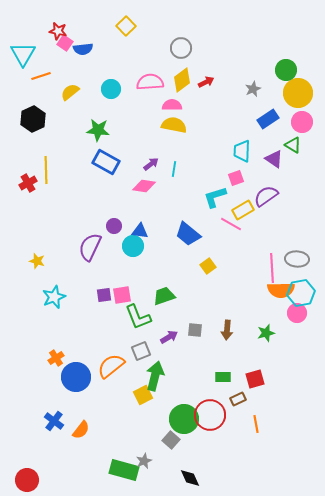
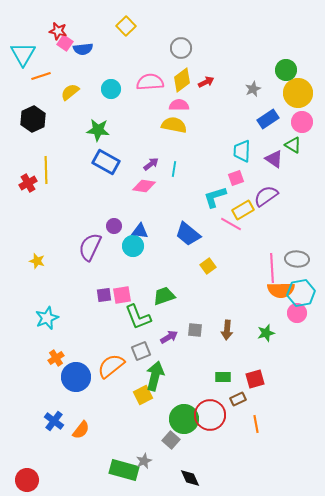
pink semicircle at (172, 105): moved 7 px right
cyan star at (54, 297): moved 7 px left, 21 px down
